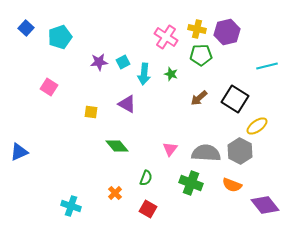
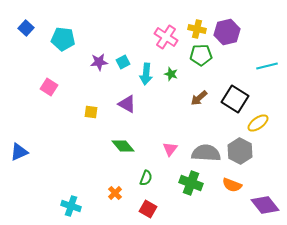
cyan pentagon: moved 3 px right, 2 px down; rotated 25 degrees clockwise
cyan arrow: moved 2 px right
yellow ellipse: moved 1 px right, 3 px up
green diamond: moved 6 px right
